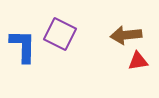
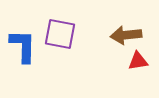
purple square: rotated 16 degrees counterclockwise
